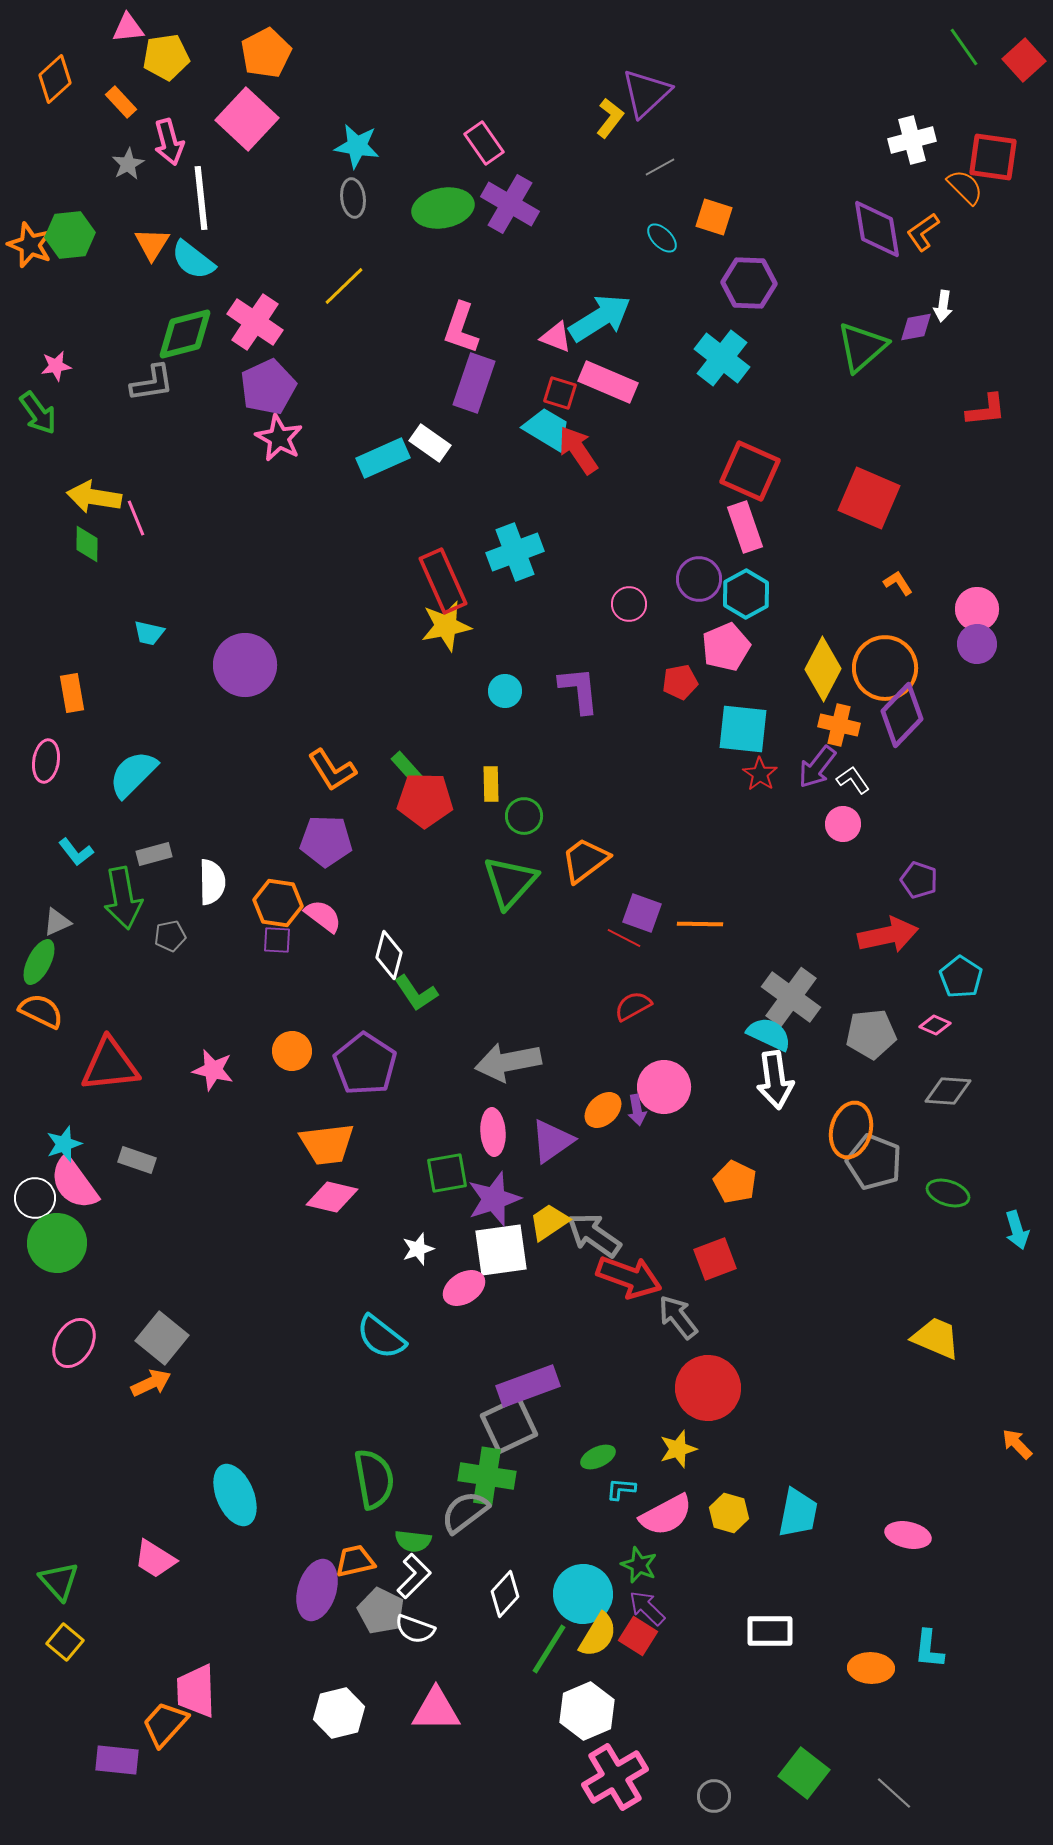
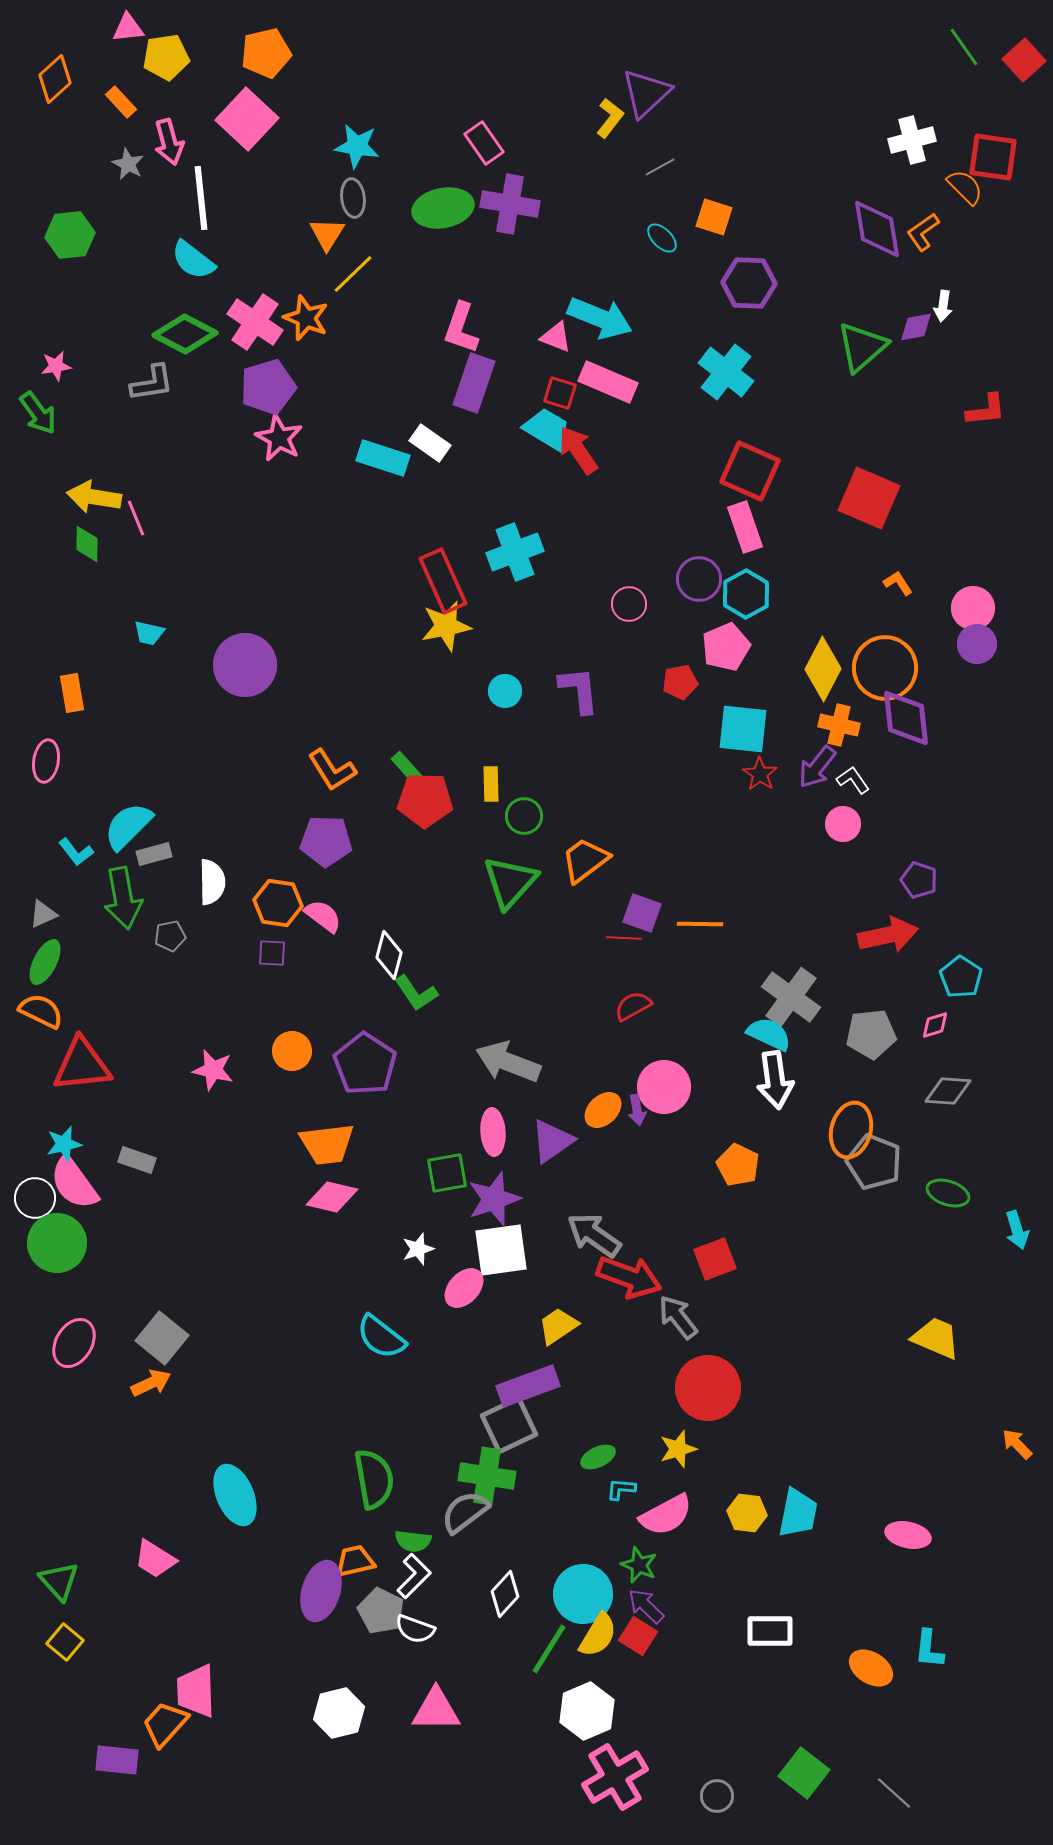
orange pentagon at (266, 53): rotated 15 degrees clockwise
gray star at (128, 164): rotated 16 degrees counterclockwise
purple cross at (510, 204): rotated 20 degrees counterclockwise
orange triangle at (152, 244): moved 175 px right, 10 px up
orange star at (30, 245): moved 276 px right, 73 px down
yellow line at (344, 286): moved 9 px right, 12 px up
cyan arrow at (600, 318): rotated 54 degrees clockwise
green diamond at (185, 334): rotated 42 degrees clockwise
cyan cross at (722, 358): moved 4 px right, 14 px down
purple pentagon at (268, 387): rotated 8 degrees clockwise
cyan rectangle at (383, 458): rotated 42 degrees clockwise
pink circle at (977, 609): moved 4 px left, 1 px up
purple diamond at (902, 715): moved 4 px right, 3 px down; rotated 50 degrees counterclockwise
cyan semicircle at (133, 774): moved 5 px left, 52 px down
gray triangle at (57, 922): moved 14 px left, 8 px up
red line at (624, 938): rotated 24 degrees counterclockwise
purple square at (277, 940): moved 5 px left, 13 px down
green ellipse at (39, 962): moved 6 px right
pink diamond at (935, 1025): rotated 40 degrees counterclockwise
gray arrow at (508, 1062): rotated 32 degrees clockwise
red triangle at (110, 1065): moved 28 px left
cyan star at (64, 1144): rotated 6 degrees clockwise
orange pentagon at (735, 1182): moved 3 px right, 17 px up
yellow trapezoid at (549, 1222): moved 9 px right, 104 px down
pink ellipse at (464, 1288): rotated 15 degrees counterclockwise
yellow hexagon at (729, 1513): moved 18 px right; rotated 9 degrees counterclockwise
purple ellipse at (317, 1590): moved 4 px right, 1 px down
purple arrow at (647, 1608): moved 1 px left, 2 px up
orange ellipse at (871, 1668): rotated 30 degrees clockwise
gray circle at (714, 1796): moved 3 px right
